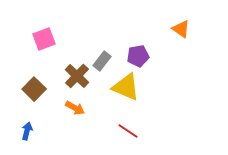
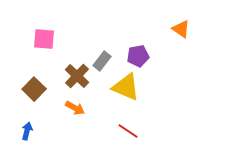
pink square: rotated 25 degrees clockwise
